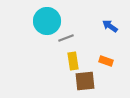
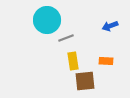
cyan circle: moved 1 px up
blue arrow: rotated 56 degrees counterclockwise
orange rectangle: rotated 16 degrees counterclockwise
